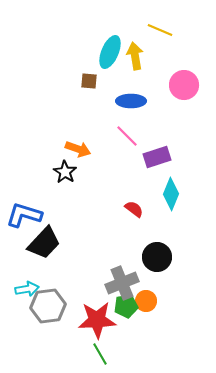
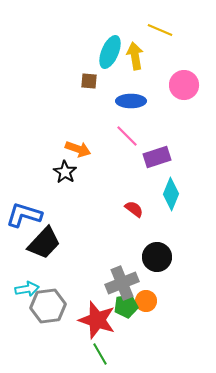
red star: rotated 21 degrees clockwise
